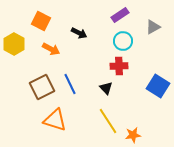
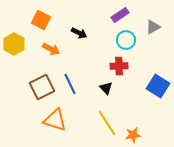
orange square: moved 1 px up
cyan circle: moved 3 px right, 1 px up
yellow line: moved 1 px left, 2 px down
